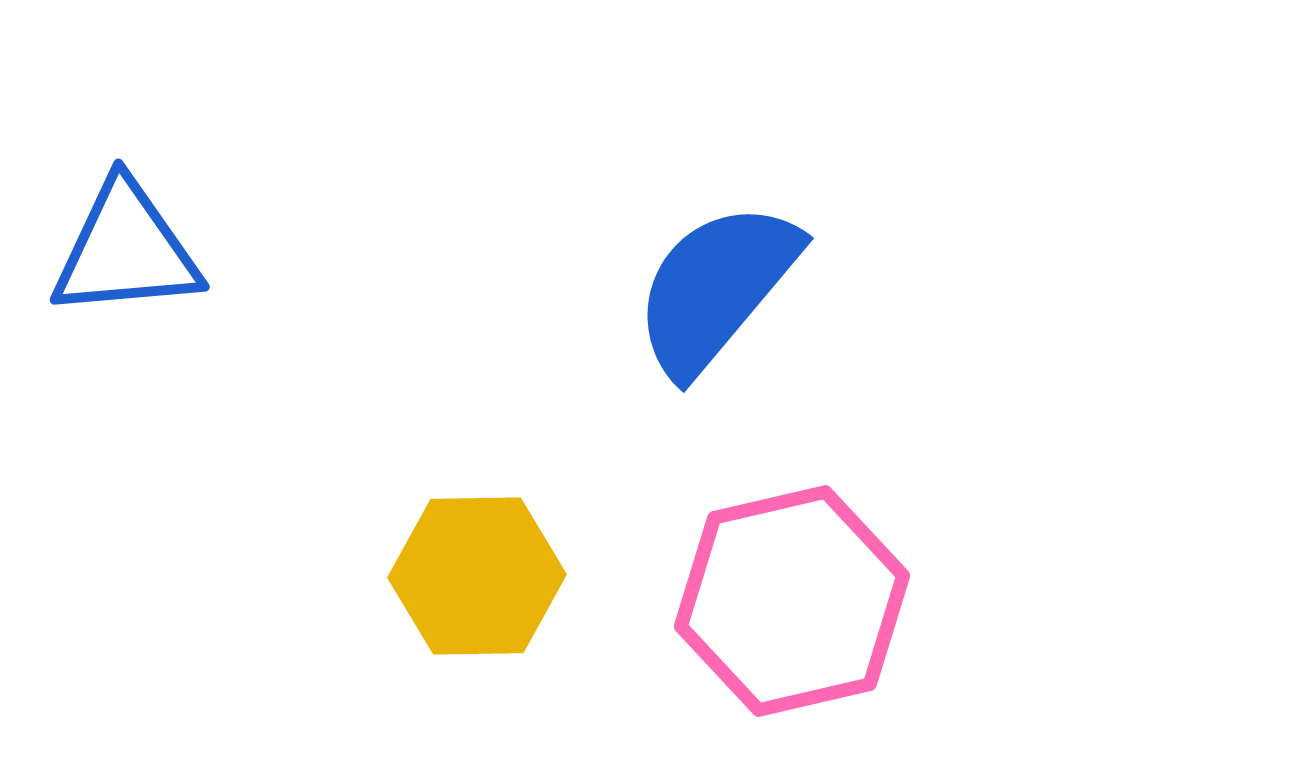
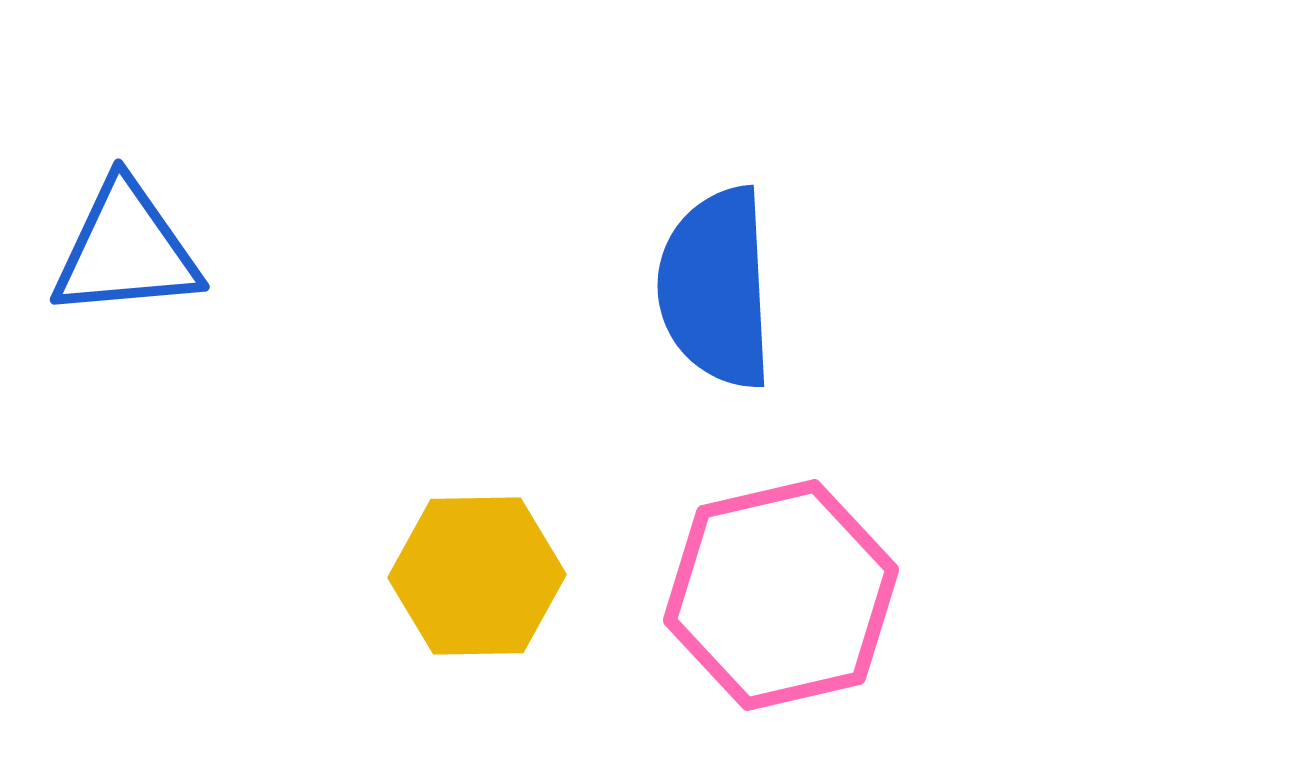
blue semicircle: rotated 43 degrees counterclockwise
pink hexagon: moved 11 px left, 6 px up
